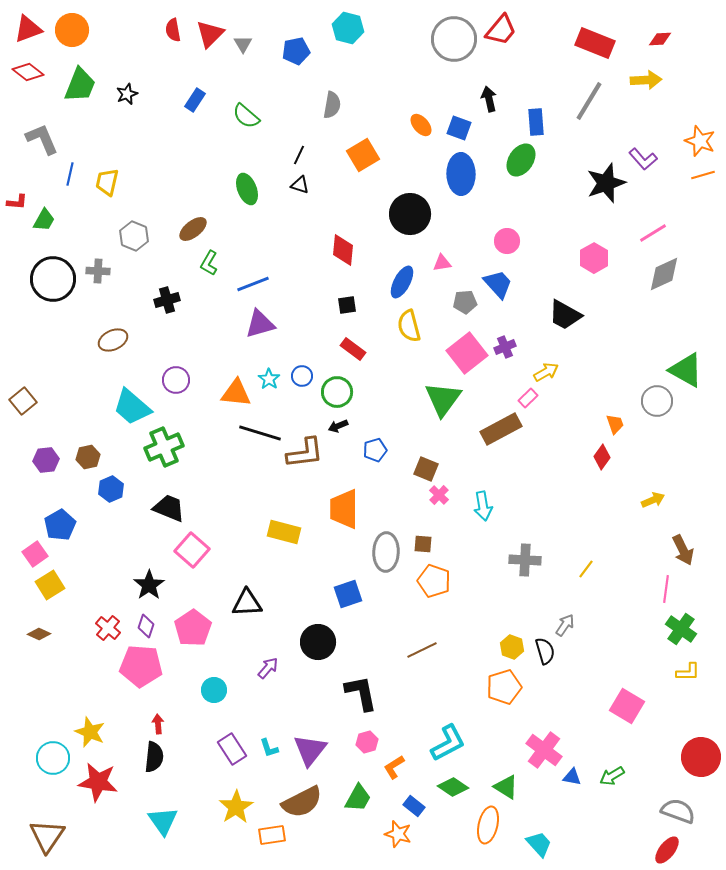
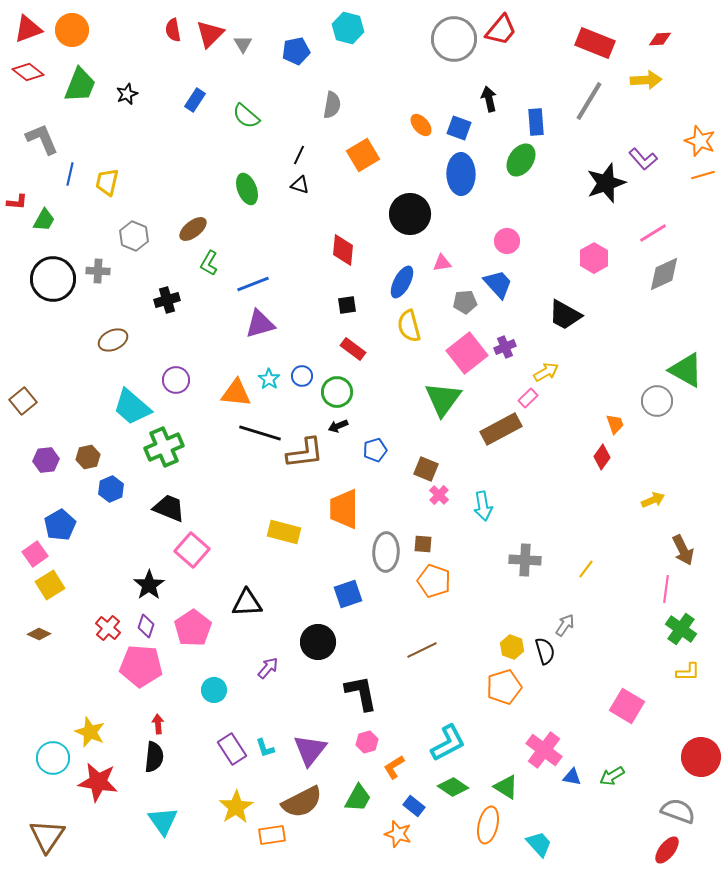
cyan L-shape at (269, 748): moved 4 px left
